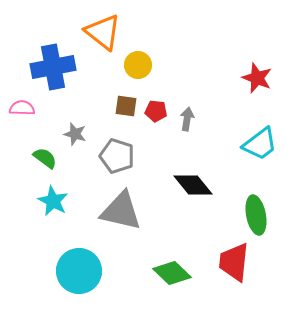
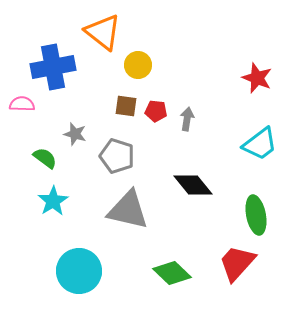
pink semicircle: moved 4 px up
cyan star: rotated 12 degrees clockwise
gray triangle: moved 7 px right, 1 px up
red trapezoid: moved 3 px right, 1 px down; rotated 36 degrees clockwise
